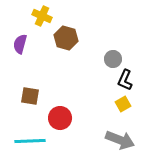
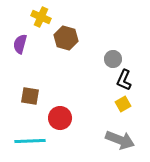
yellow cross: moved 1 px left, 1 px down
black L-shape: moved 1 px left
